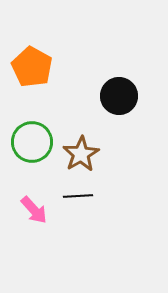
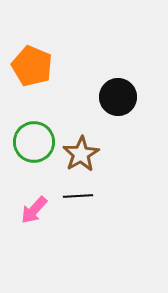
orange pentagon: moved 1 px up; rotated 6 degrees counterclockwise
black circle: moved 1 px left, 1 px down
green circle: moved 2 px right
pink arrow: rotated 84 degrees clockwise
